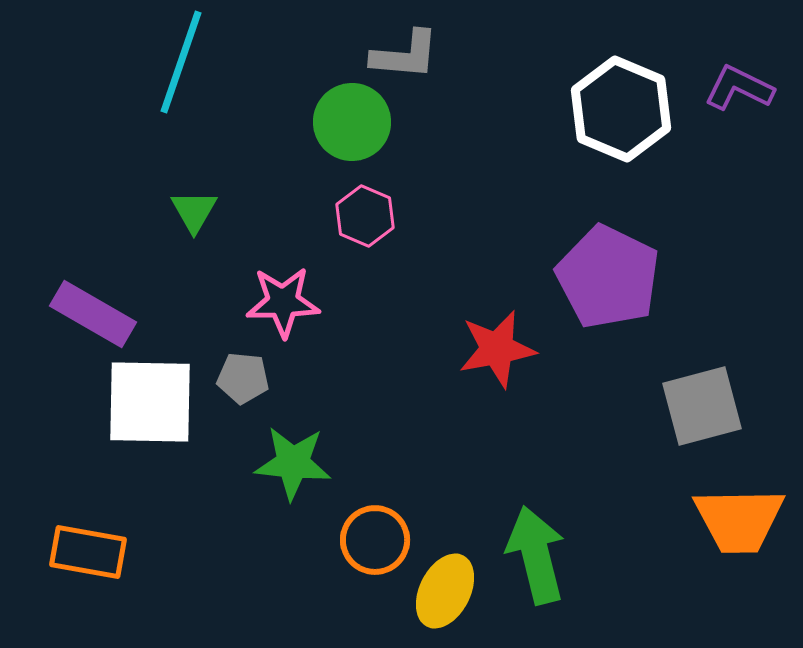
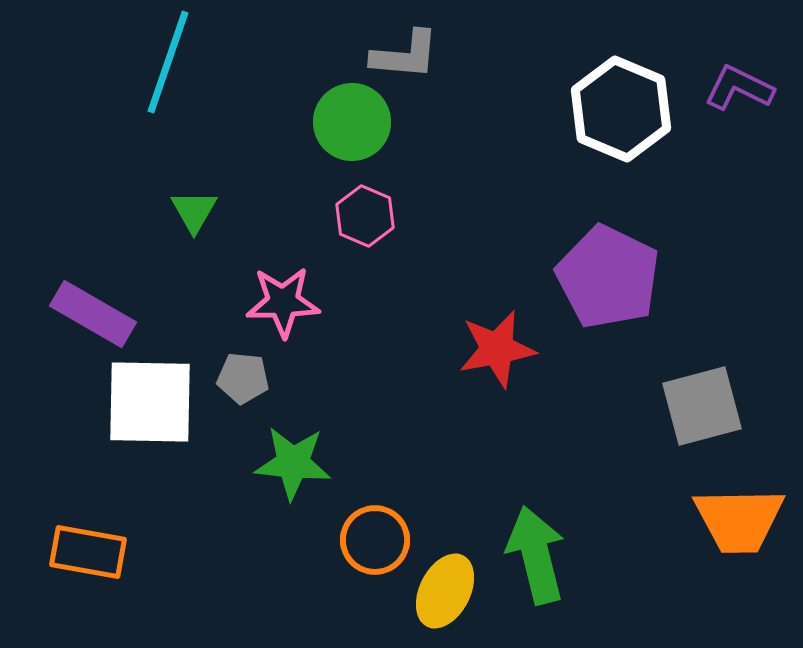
cyan line: moved 13 px left
